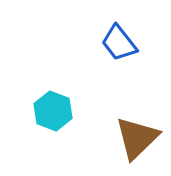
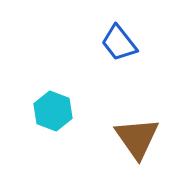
brown triangle: rotated 21 degrees counterclockwise
